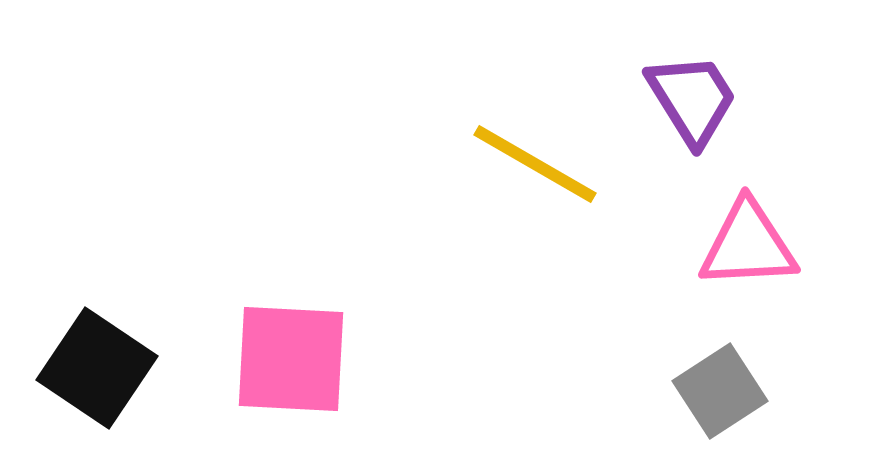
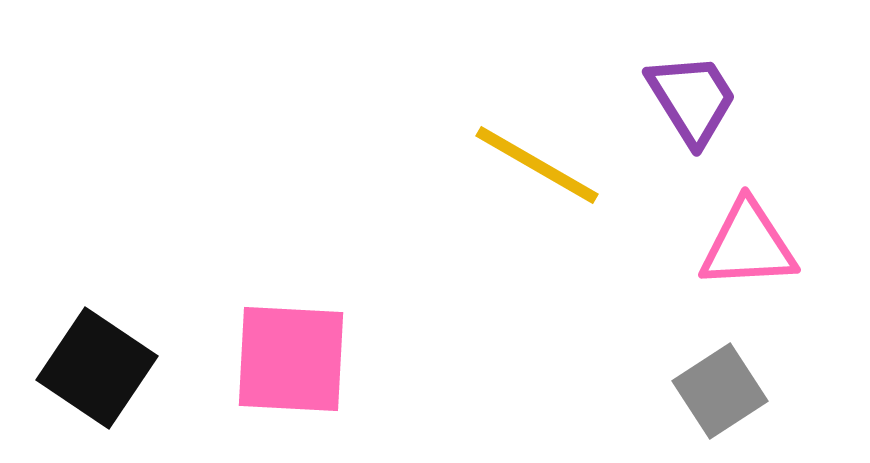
yellow line: moved 2 px right, 1 px down
